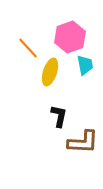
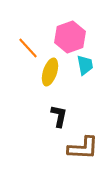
brown L-shape: moved 6 px down
